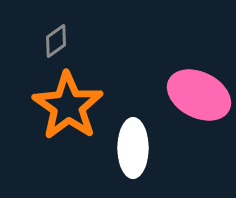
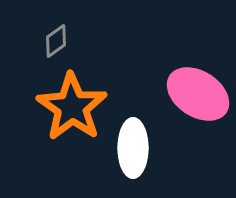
pink ellipse: moved 1 px left, 1 px up; rotated 6 degrees clockwise
orange star: moved 4 px right, 1 px down
